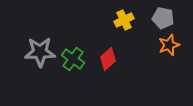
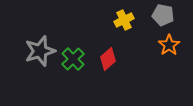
gray pentagon: moved 3 px up
orange star: rotated 15 degrees counterclockwise
gray star: moved 1 px up; rotated 16 degrees counterclockwise
green cross: rotated 10 degrees clockwise
